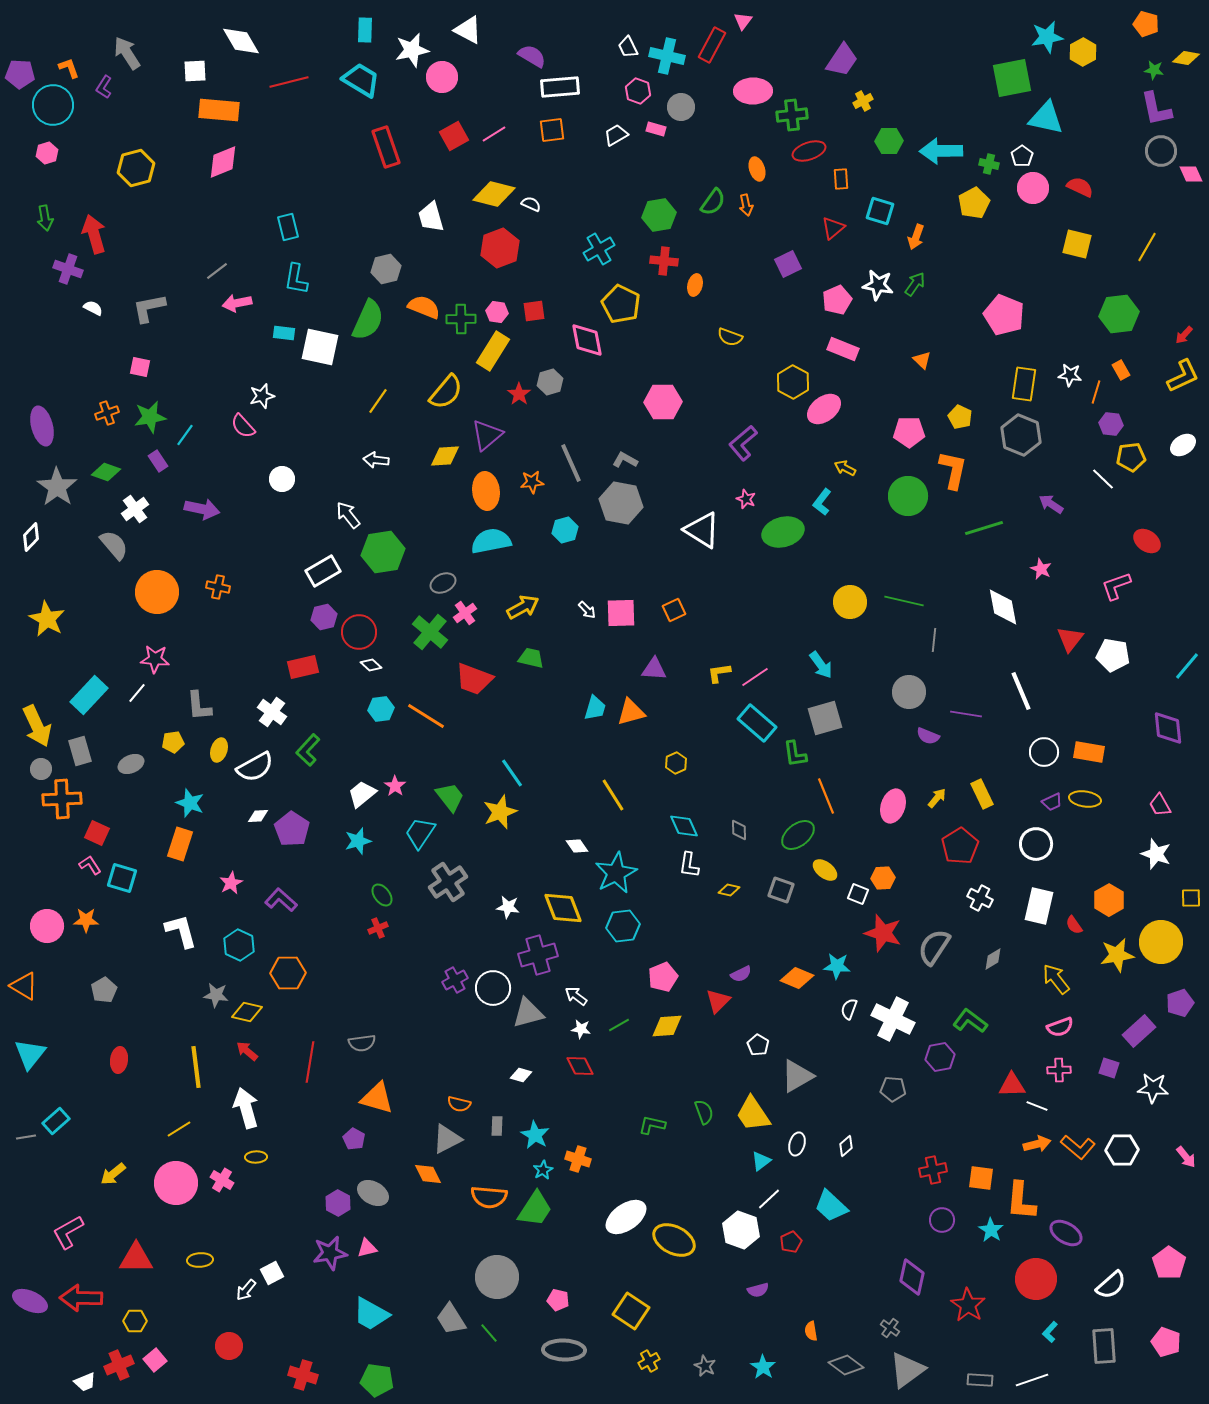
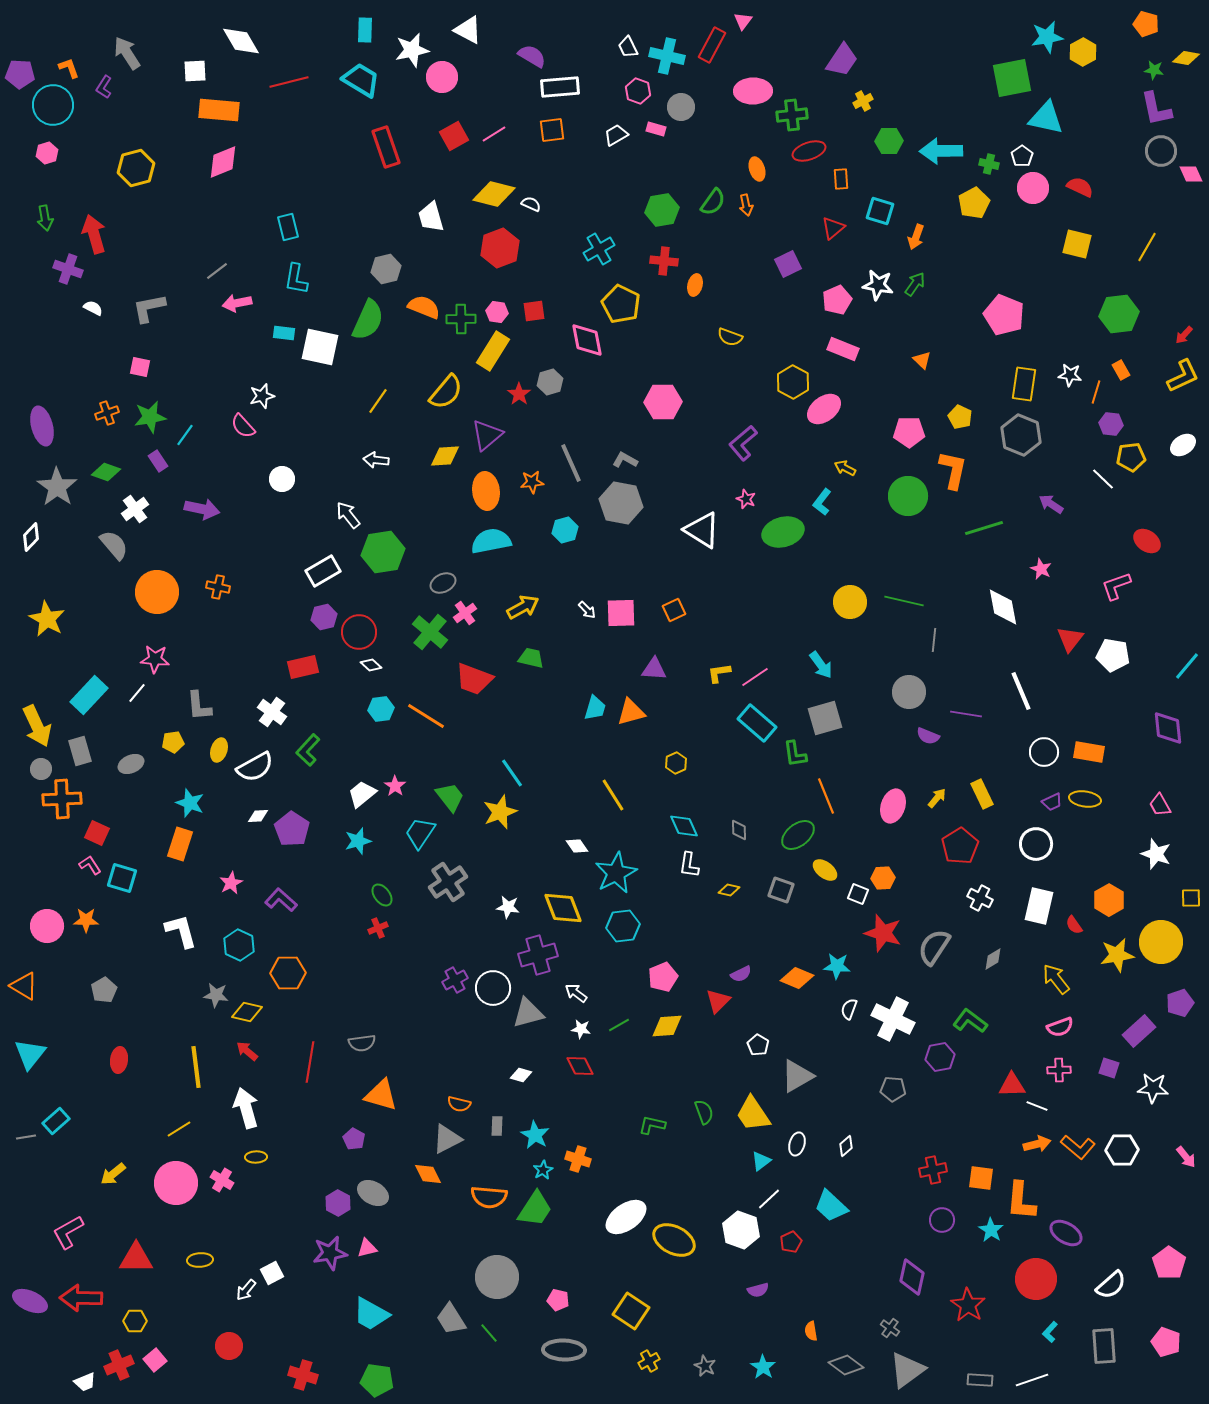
green hexagon at (659, 215): moved 3 px right, 5 px up
white arrow at (576, 996): moved 3 px up
orange triangle at (377, 1098): moved 4 px right, 3 px up
